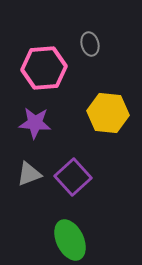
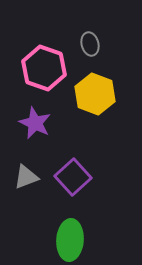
pink hexagon: rotated 24 degrees clockwise
yellow hexagon: moved 13 px left, 19 px up; rotated 15 degrees clockwise
purple star: rotated 20 degrees clockwise
gray triangle: moved 3 px left, 3 px down
green ellipse: rotated 30 degrees clockwise
